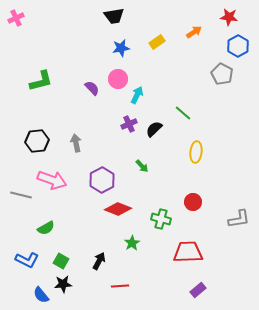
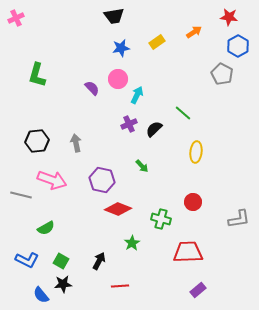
green L-shape: moved 4 px left, 6 px up; rotated 120 degrees clockwise
purple hexagon: rotated 20 degrees counterclockwise
